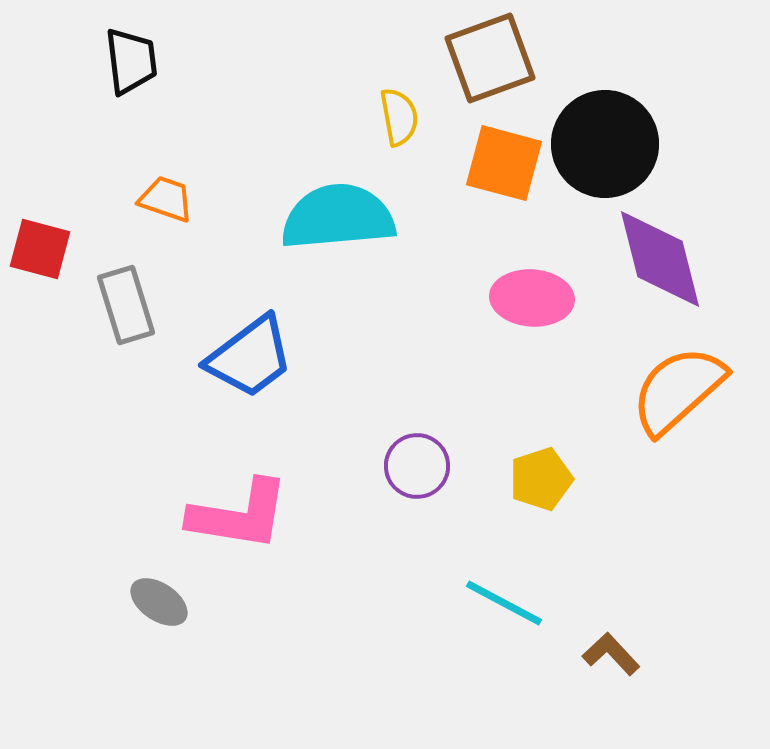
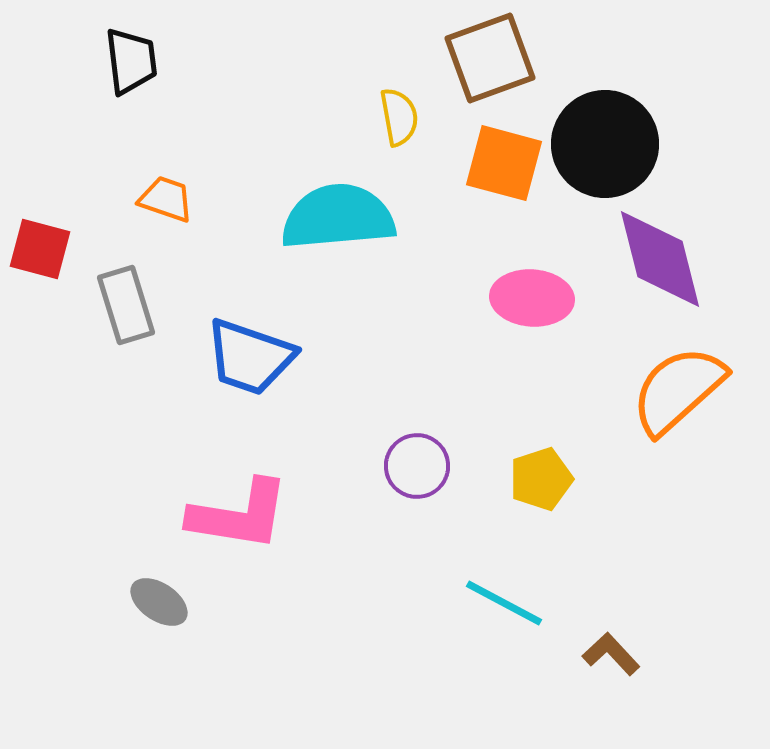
blue trapezoid: rotated 56 degrees clockwise
